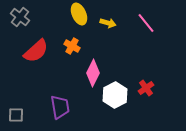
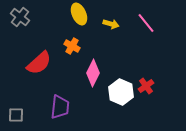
yellow arrow: moved 3 px right, 1 px down
red semicircle: moved 3 px right, 12 px down
red cross: moved 2 px up
white hexagon: moved 6 px right, 3 px up; rotated 10 degrees counterclockwise
purple trapezoid: rotated 15 degrees clockwise
